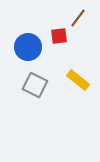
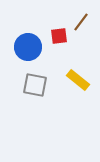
brown line: moved 3 px right, 4 px down
gray square: rotated 15 degrees counterclockwise
